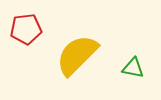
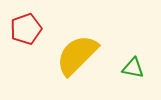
red pentagon: rotated 12 degrees counterclockwise
